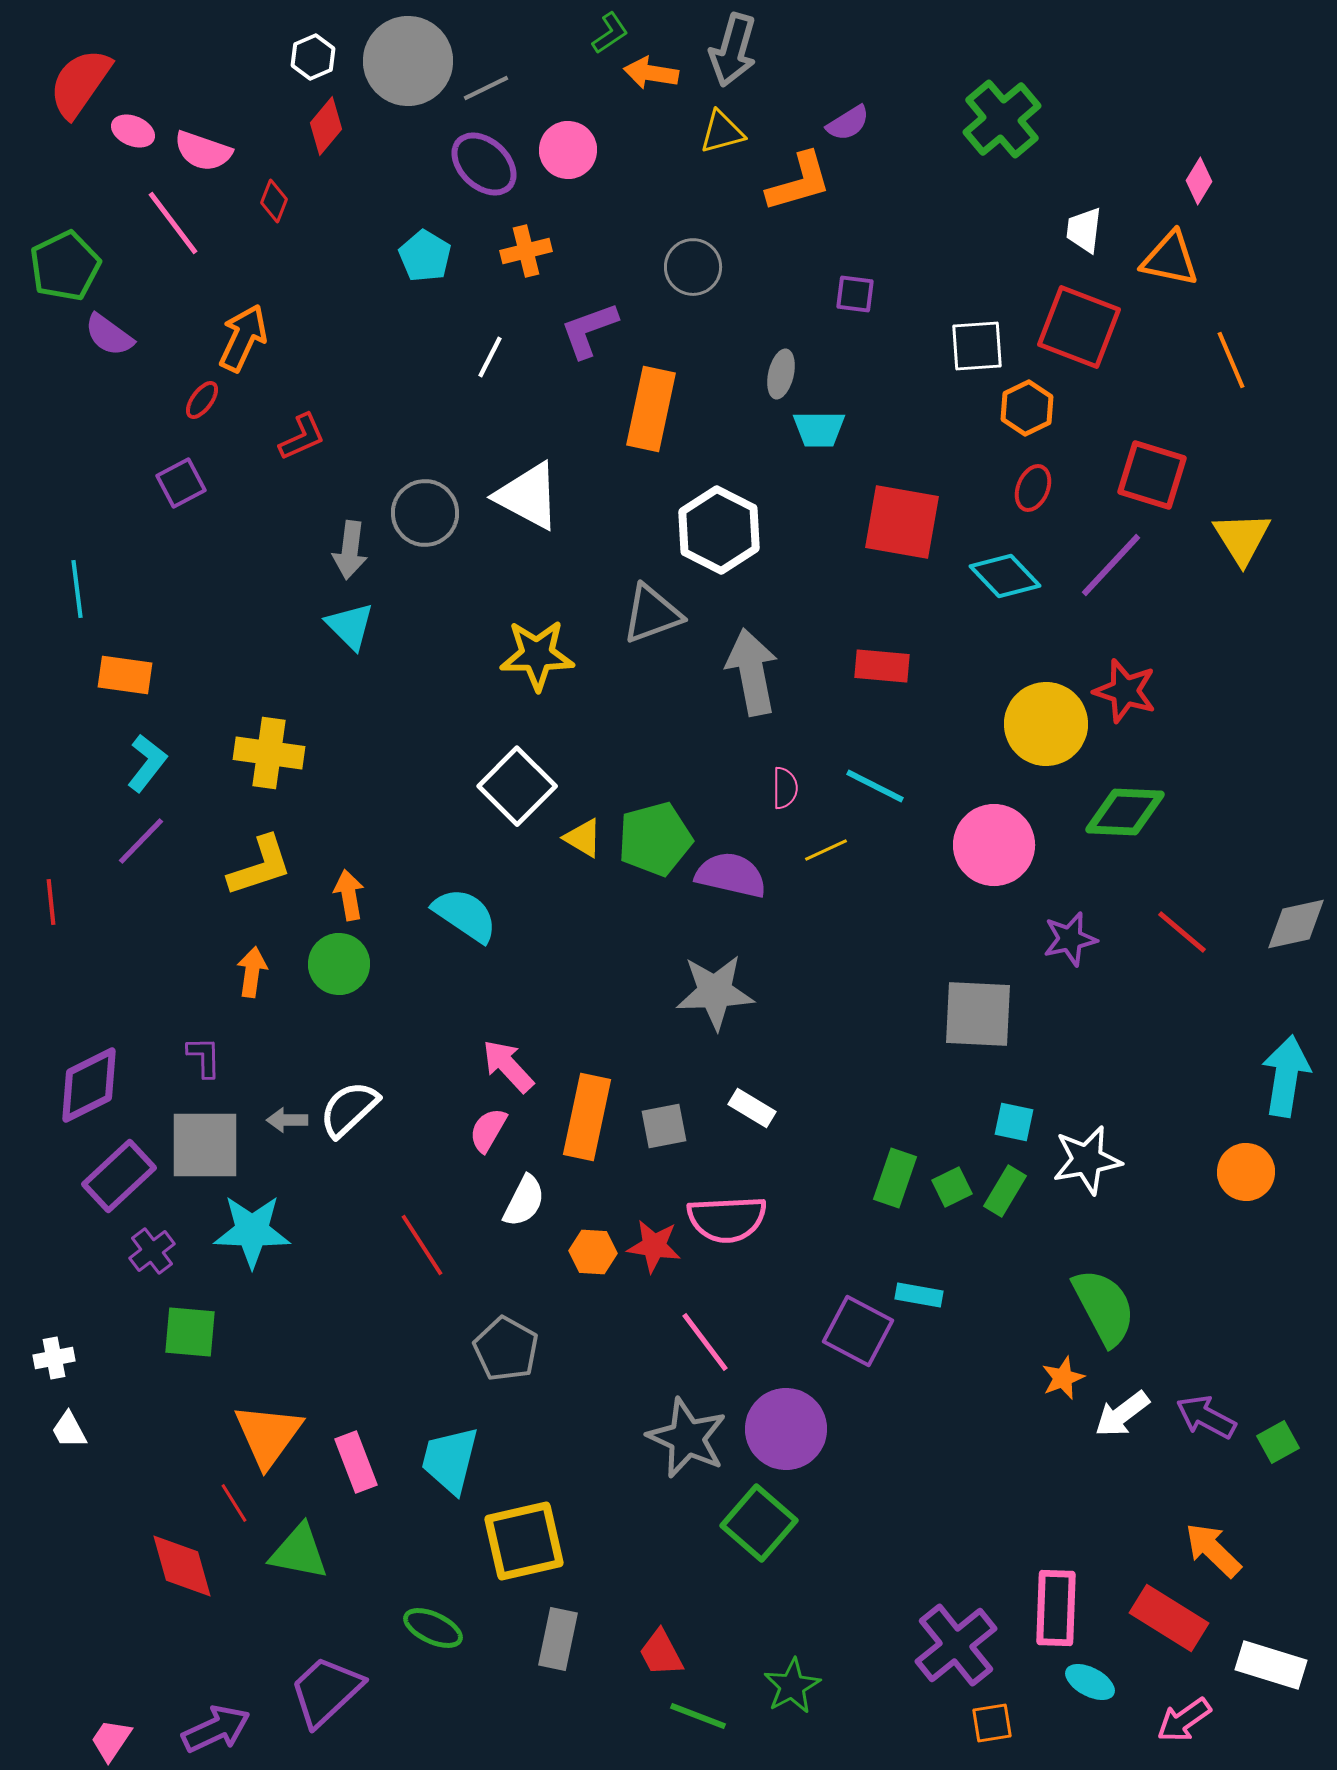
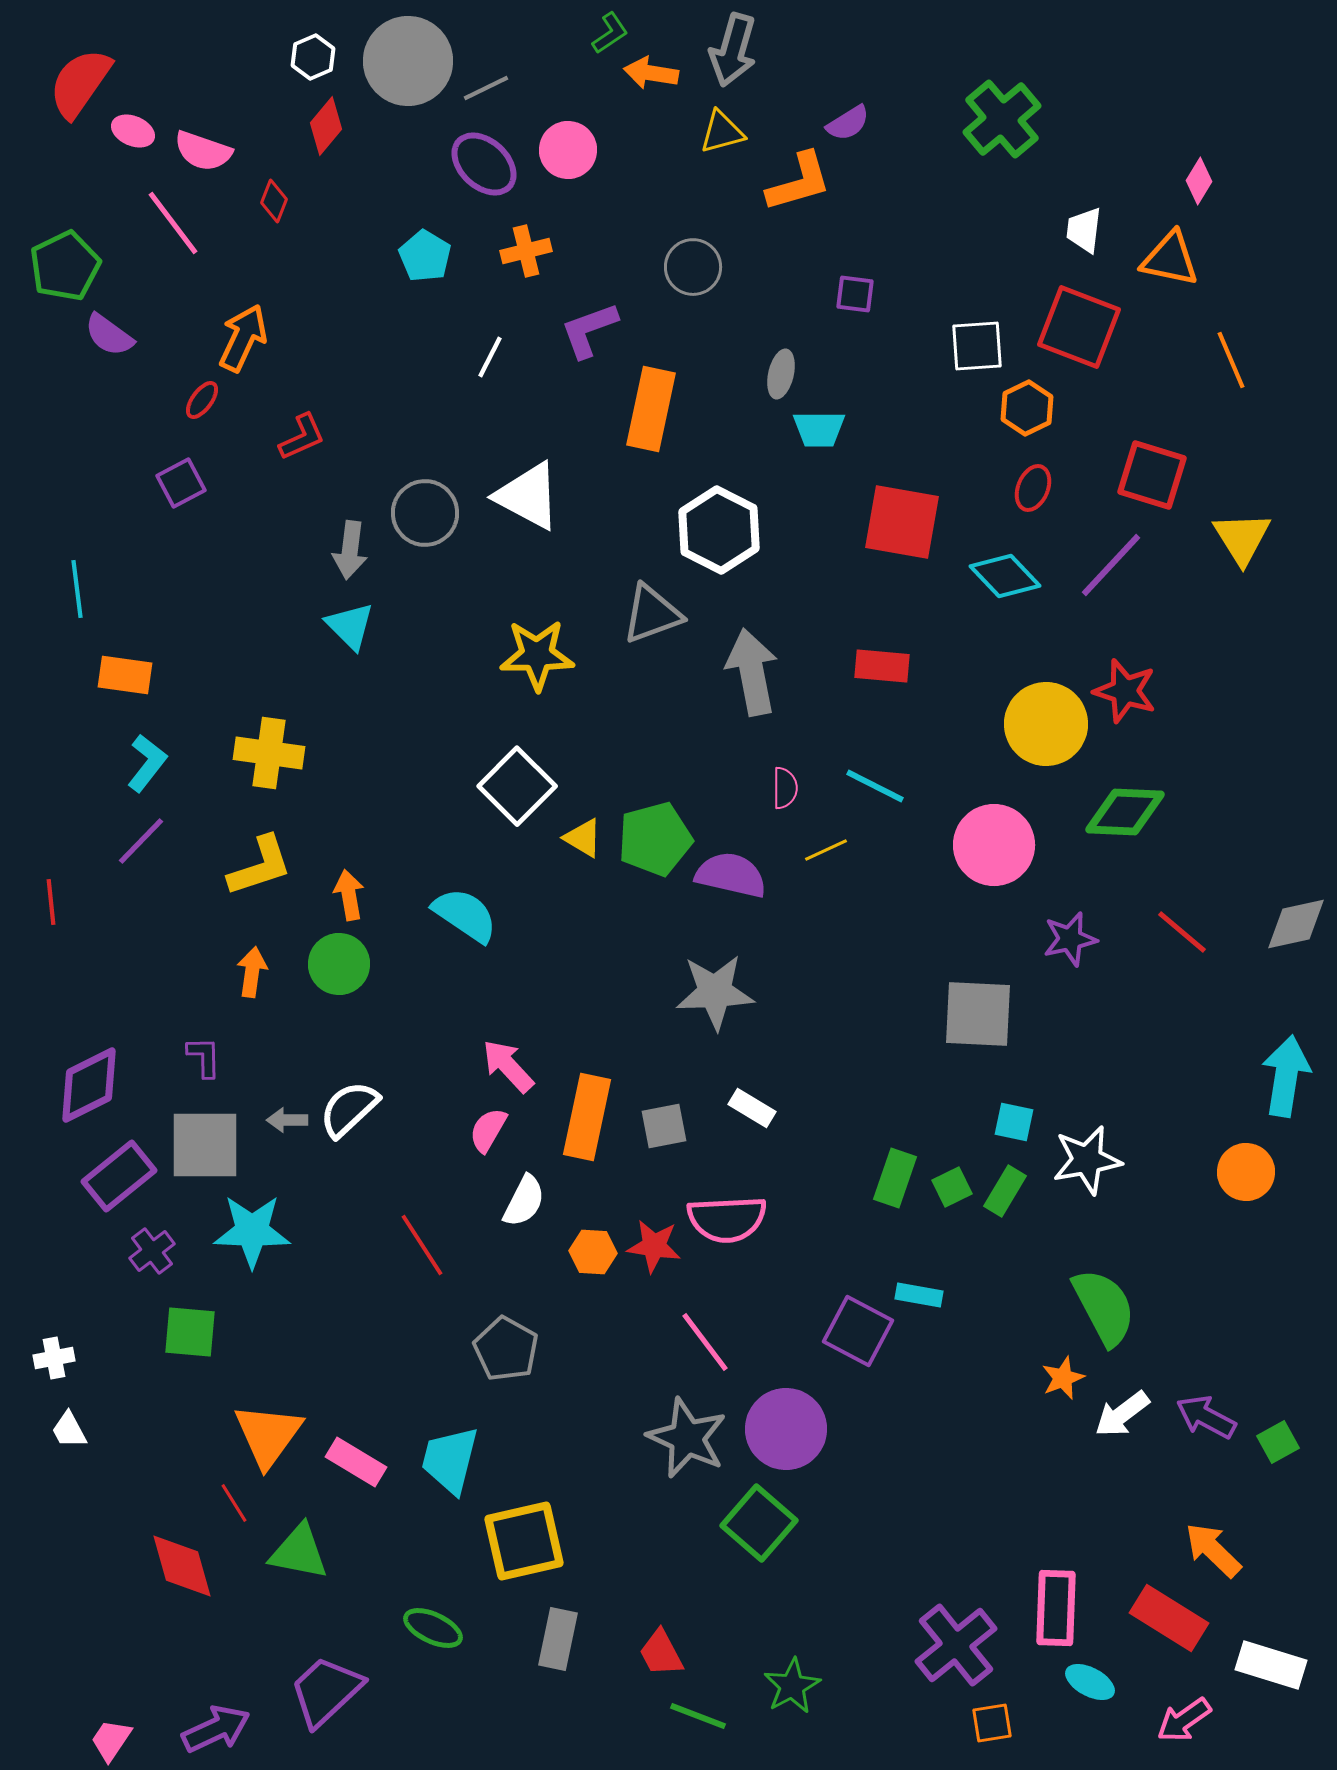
purple rectangle at (119, 1176): rotated 4 degrees clockwise
pink rectangle at (356, 1462): rotated 38 degrees counterclockwise
